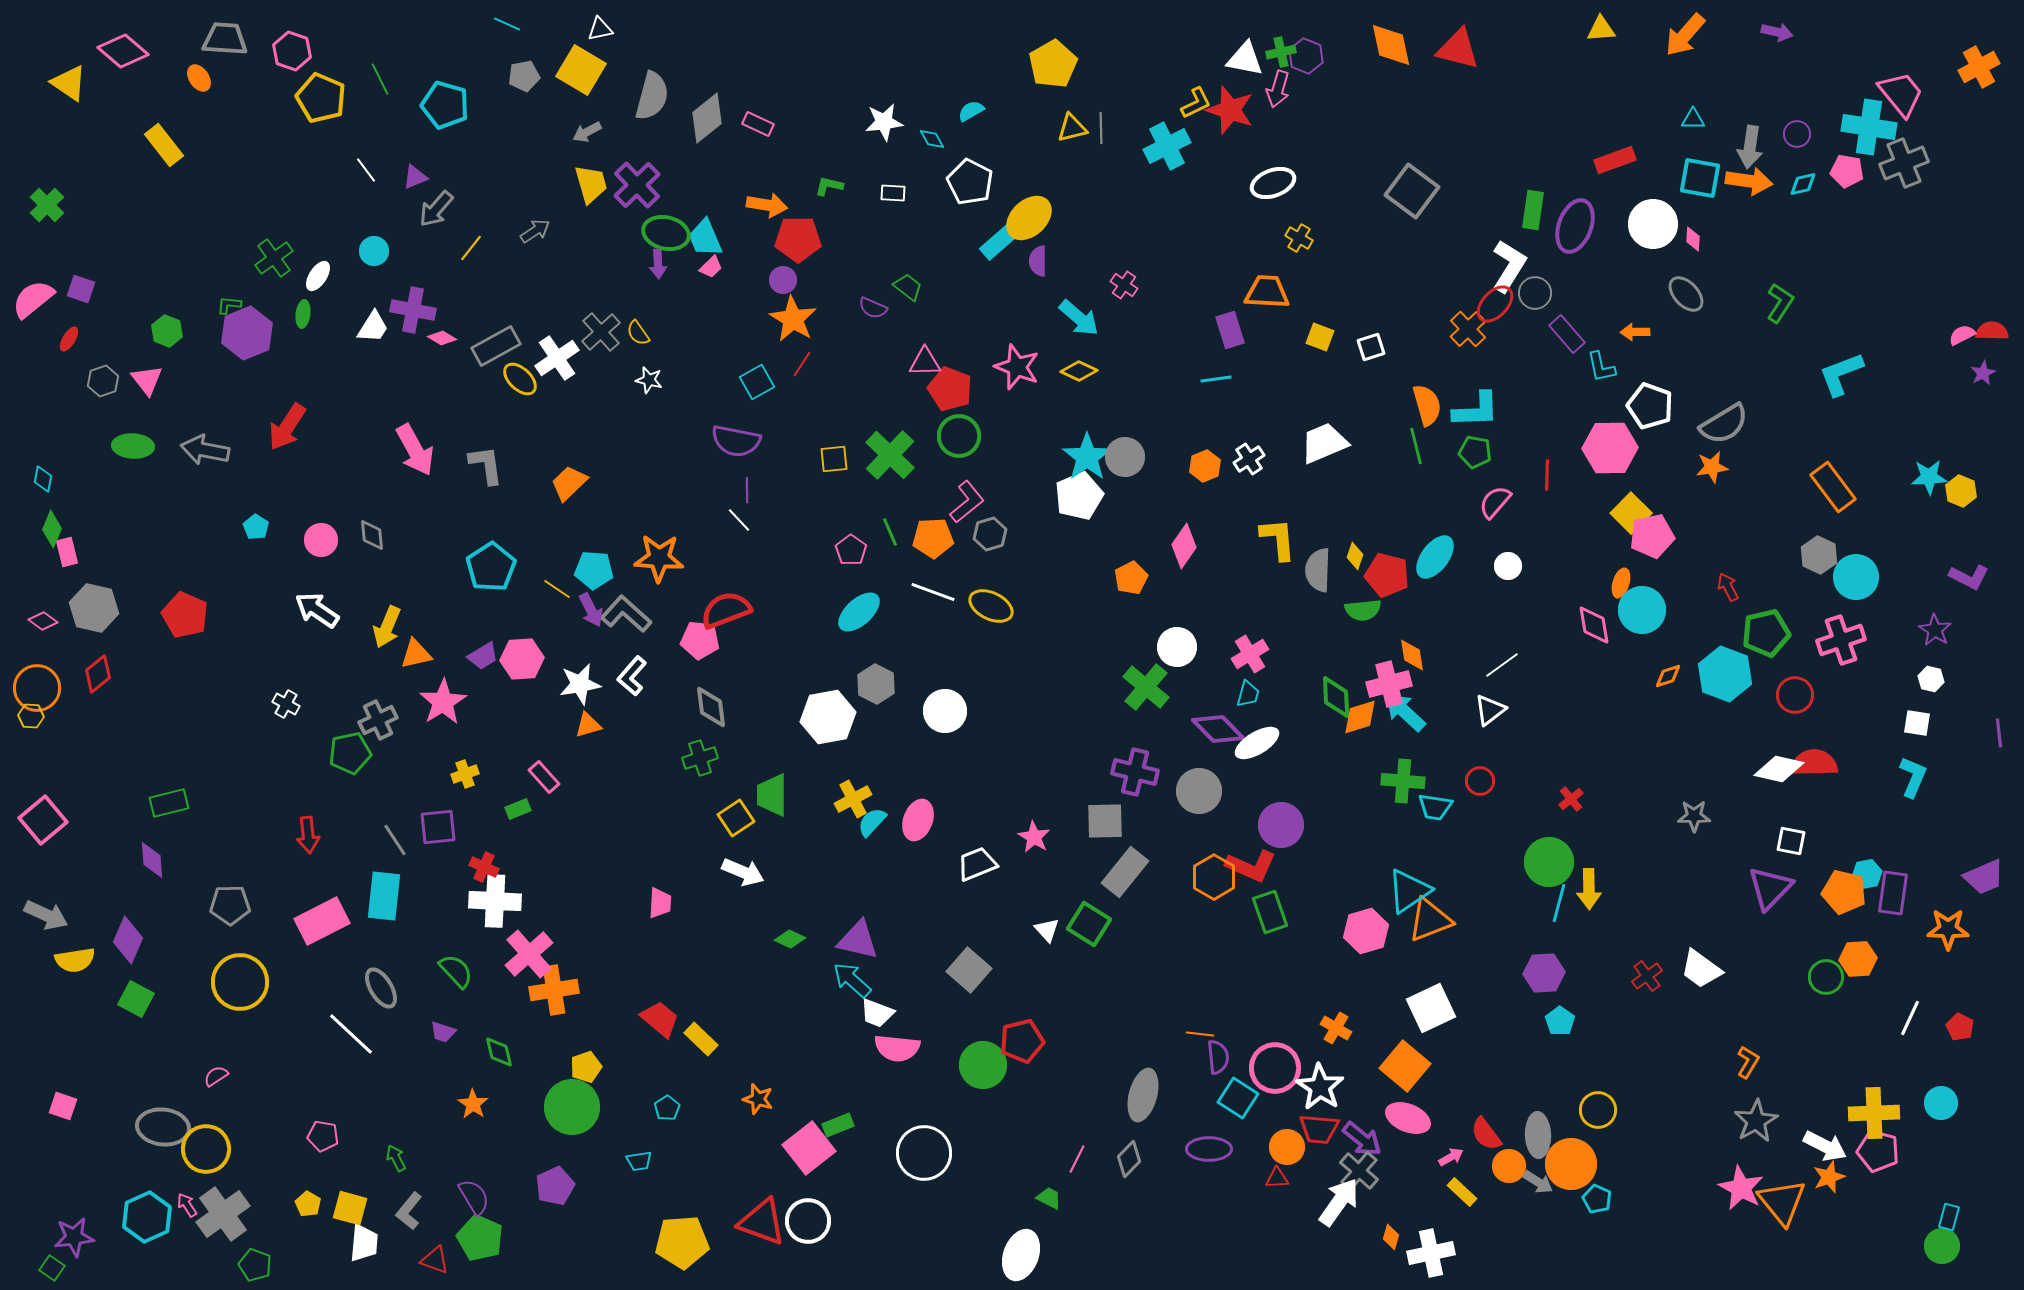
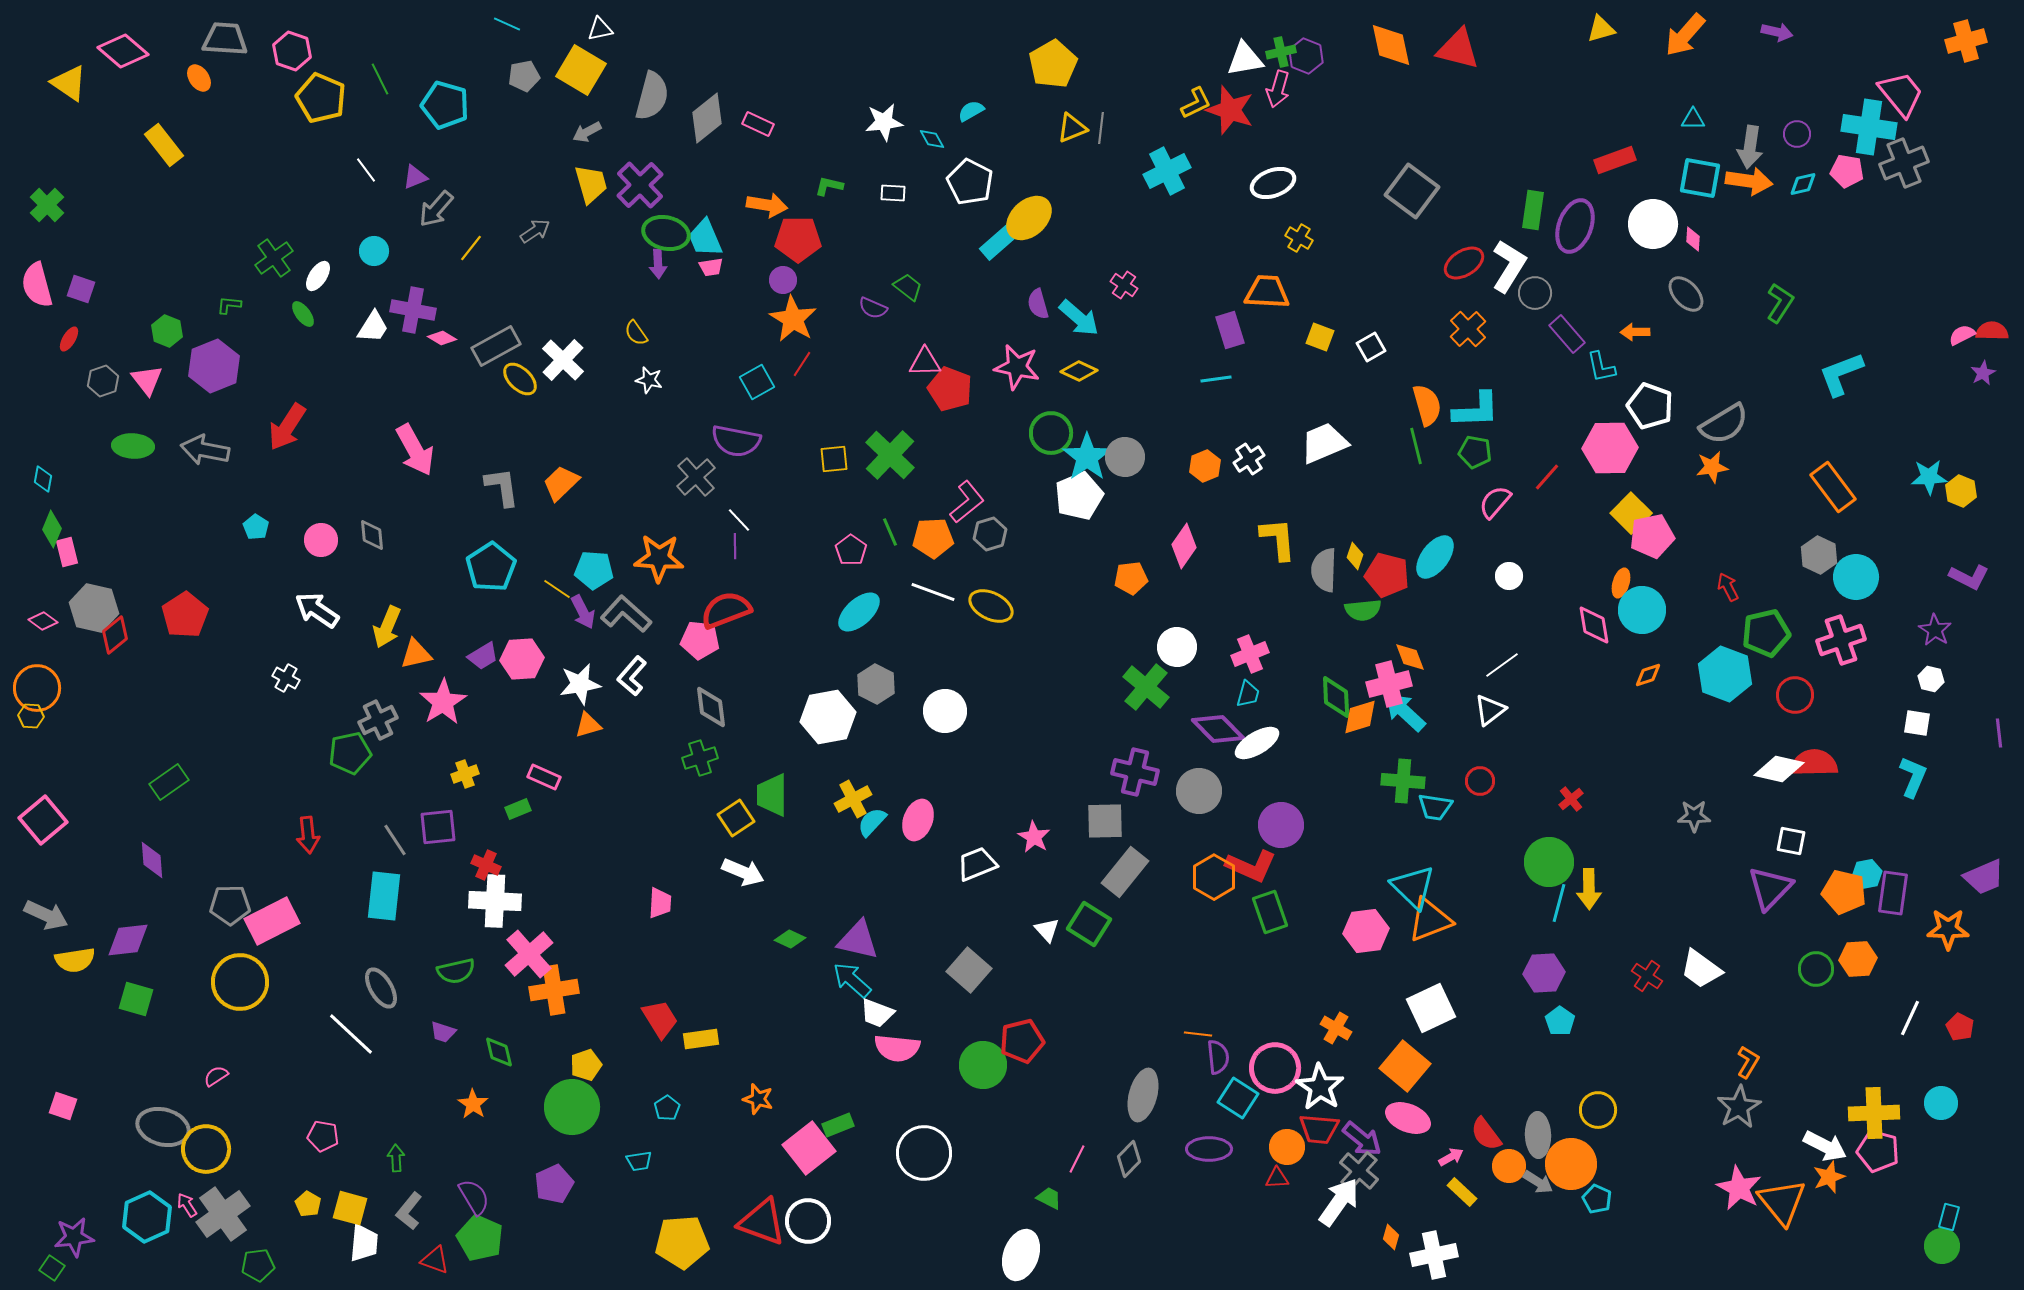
yellow triangle at (1601, 29): rotated 12 degrees counterclockwise
white triangle at (1245, 59): rotated 21 degrees counterclockwise
orange cross at (1979, 67): moved 13 px left, 26 px up; rotated 12 degrees clockwise
yellow triangle at (1072, 128): rotated 8 degrees counterclockwise
gray line at (1101, 128): rotated 8 degrees clockwise
cyan cross at (1167, 146): moved 25 px down
purple cross at (637, 185): moved 3 px right
purple semicircle at (1038, 261): moved 43 px down; rotated 16 degrees counterclockwise
pink trapezoid at (711, 267): rotated 35 degrees clockwise
pink semicircle at (33, 299): moved 4 px right, 14 px up; rotated 66 degrees counterclockwise
red ellipse at (1495, 304): moved 31 px left, 41 px up; rotated 15 degrees clockwise
green ellipse at (303, 314): rotated 44 degrees counterclockwise
gray cross at (601, 332): moved 95 px right, 145 px down
purple hexagon at (247, 333): moved 33 px left, 33 px down
yellow semicircle at (638, 333): moved 2 px left
white square at (1371, 347): rotated 12 degrees counterclockwise
white cross at (557, 358): moved 6 px right, 2 px down; rotated 12 degrees counterclockwise
pink star at (1017, 367): rotated 9 degrees counterclockwise
green circle at (959, 436): moved 92 px right, 3 px up
gray L-shape at (486, 465): moved 16 px right, 22 px down
red line at (1547, 475): moved 2 px down; rotated 40 degrees clockwise
orange trapezoid at (569, 483): moved 8 px left
purple line at (747, 490): moved 12 px left, 56 px down
white circle at (1508, 566): moved 1 px right, 10 px down
gray semicircle at (1318, 570): moved 6 px right
orange pentagon at (1131, 578): rotated 20 degrees clockwise
purple arrow at (591, 610): moved 8 px left, 2 px down
red pentagon at (185, 615): rotated 15 degrees clockwise
pink cross at (1250, 654): rotated 9 degrees clockwise
orange diamond at (1412, 655): moved 2 px left, 2 px down; rotated 12 degrees counterclockwise
red diamond at (98, 674): moved 17 px right, 39 px up
orange diamond at (1668, 676): moved 20 px left, 1 px up
white cross at (286, 704): moved 26 px up
pink rectangle at (544, 777): rotated 24 degrees counterclockwise
green rectangle at (169, 803): moved 21 px up; rotated 21 degrees counterclockwise
red cross at (484, 867): moved 2 px right, 2 px up
cyan triangle at (1409, 891): moved 4 px right, 4 px up; rotated 42 degrees counterclockwise
pink rectangle at (322, 921): moved 50 px left
pink hexagon at (1366, 931): rotated 9 degrees clockwise
purple diamond at (128, 940): rotated 60 degrees clockwise
green semicircle at (456, 971): rotated 120 degrees clockwise
red cross at (1647, 976): rotated 20 degrees counterclockwise
green circle at (1826, 977): moved 10 px left, 8 px up
green square at (136, 999): rotated 12 degrees counterclockwise
red trapezoid at (660, 1019): rotated 18 degrees clockwise
orange line at (1200, 1034): moved 2 px left
yellow rectangle at (701, 1039): rotated 52 degrees counterclockwise
yellow pentagon at (586, 1067): moved 2 px up
gray star at (1756, 1121): moved 17 px left, 14 px up
gray ellipse at (163, 1127): rotated 9 degrees clockwise
green arrow at (396, 1158): rotated 24 degrees clockwise
purple pentagon at (555, 1186): moved 1 px left, 2 px up
pink star at (1741, 1188): moved 2 px left
white cross at (1431, 1253): moved 3 px right, 2 px down
green pentagon at (255, 1265): moved 3 px right; rotated 28 degrees counterclockwise
